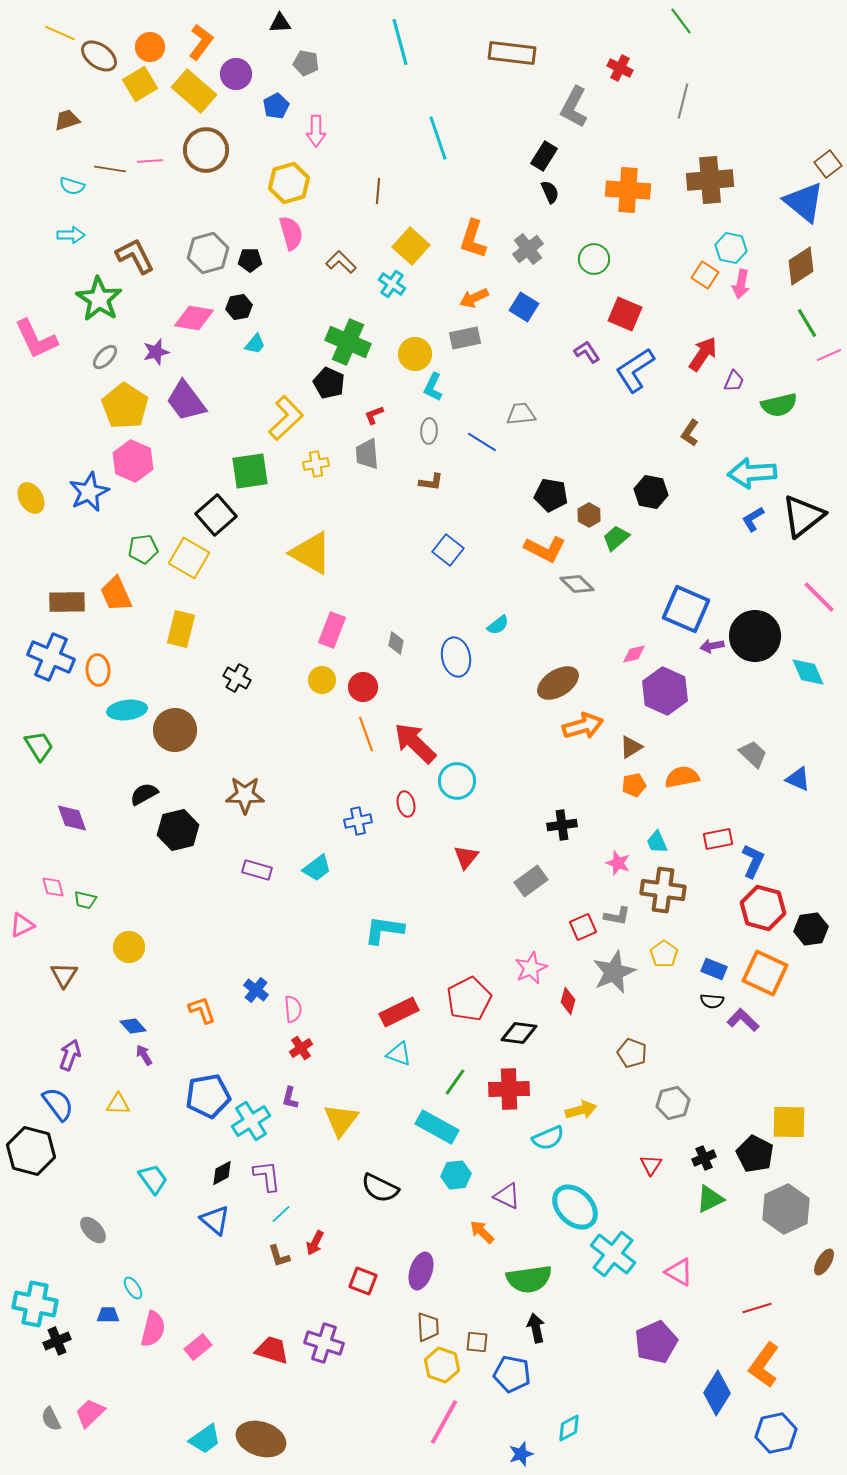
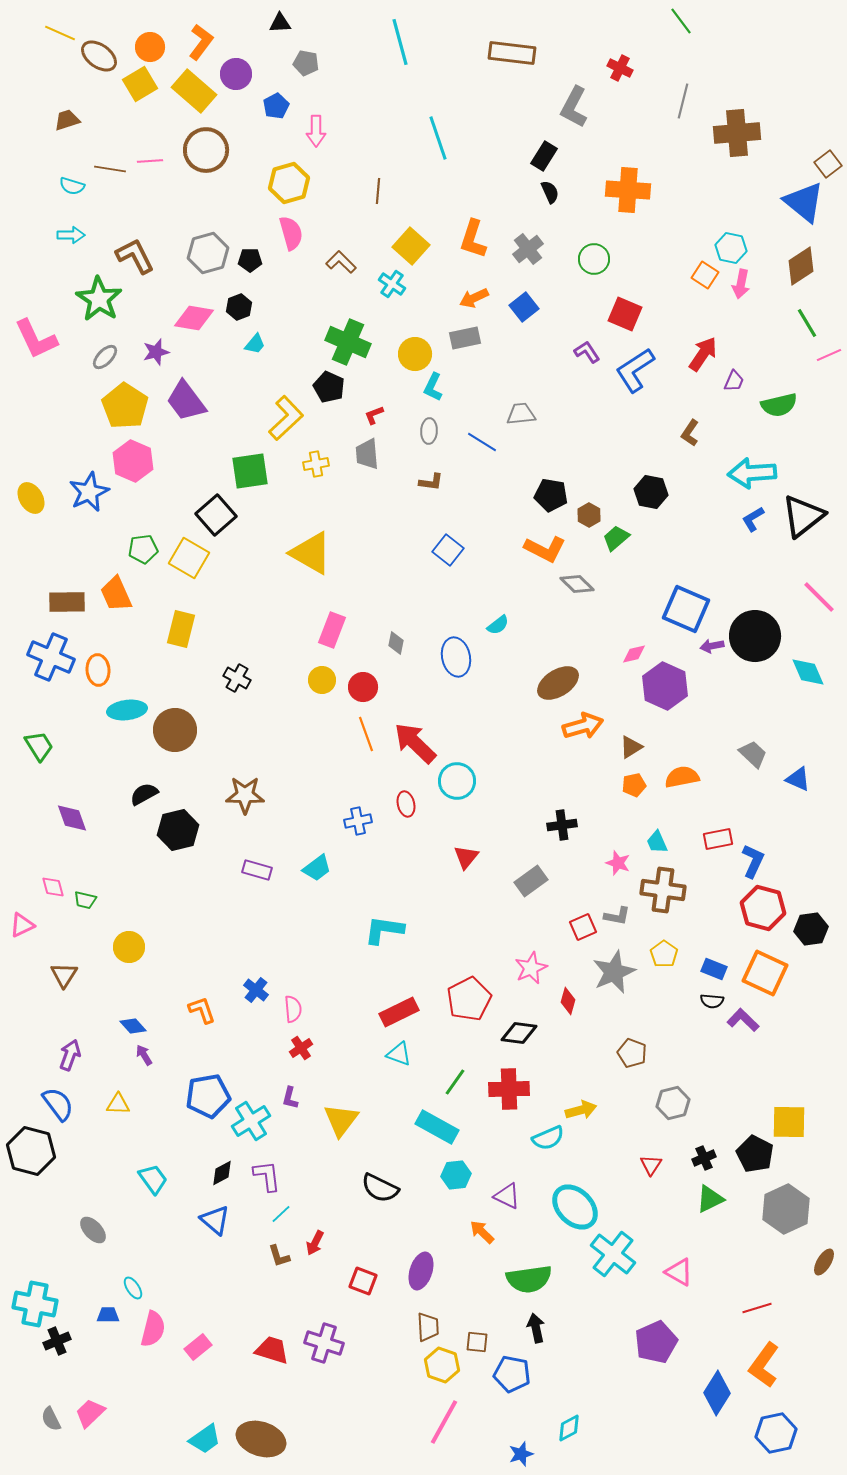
brown cross at (710, 180): moved 27 px right, 47 px up
black hexagon at (239, 307): rotated 10 degrees counterclockwise
blue square at (524, 307): rotated 20 degrees clockwise
black pentagon at (329, 383): moved 4 px down
purple hexagon at (665, 691): moved 5 px up
